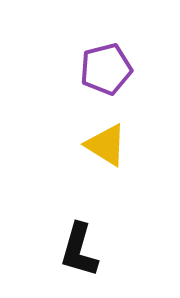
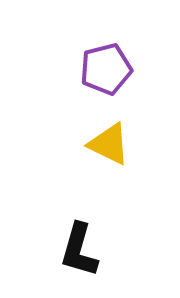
yellow triangle: moved 3 px right, 1 px up; rotated 6 degrees counterclockwise
